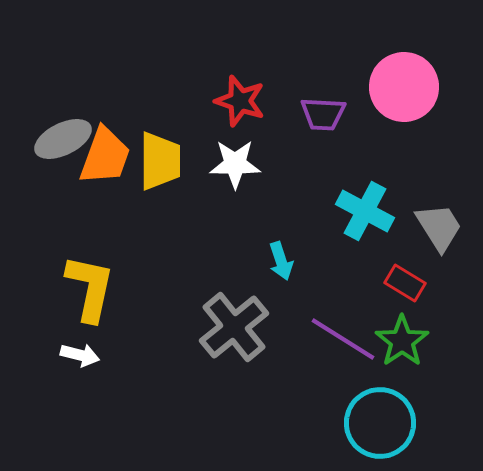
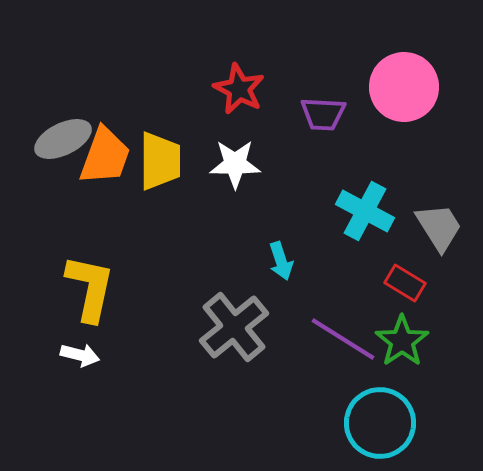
red star: moved 1 px left, 12 px up; rotated 9 degrees clockwise
